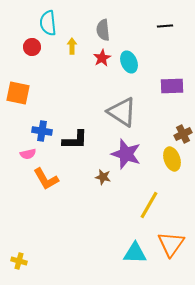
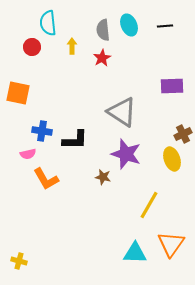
cyan ellipse: moved 37 px up
